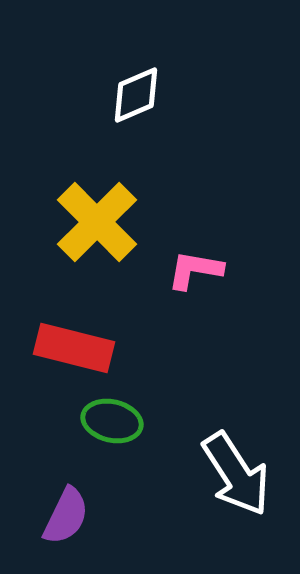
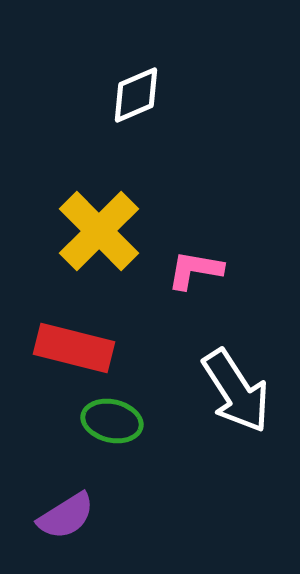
yellow cross: moved 2 px right, 9 px down
white arrow: moved 83 px up
purple semicircle: rotated 32 degrees clockwise
